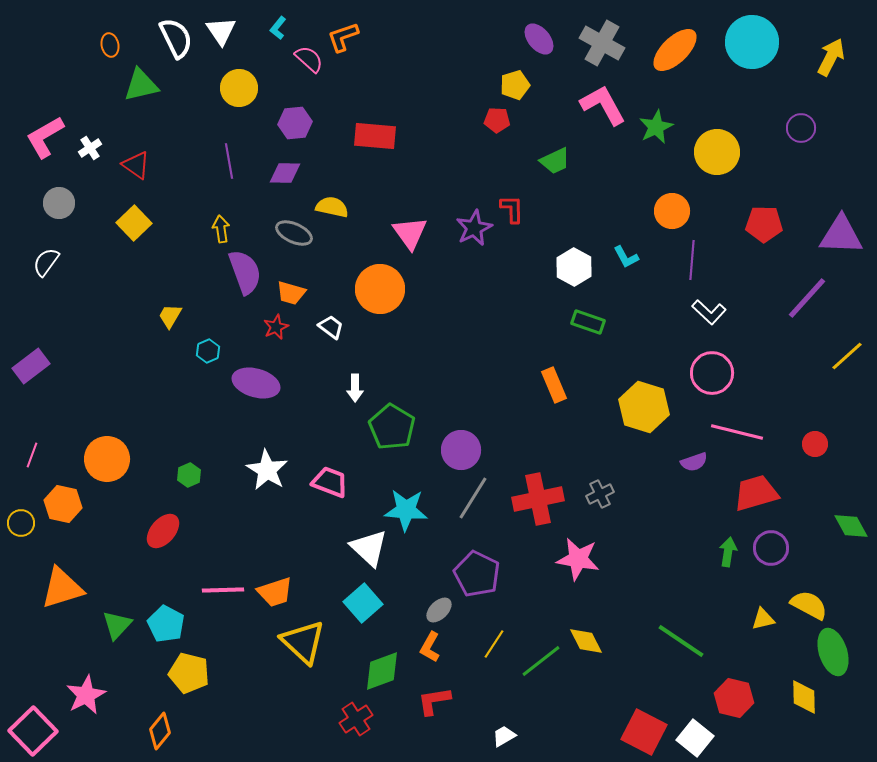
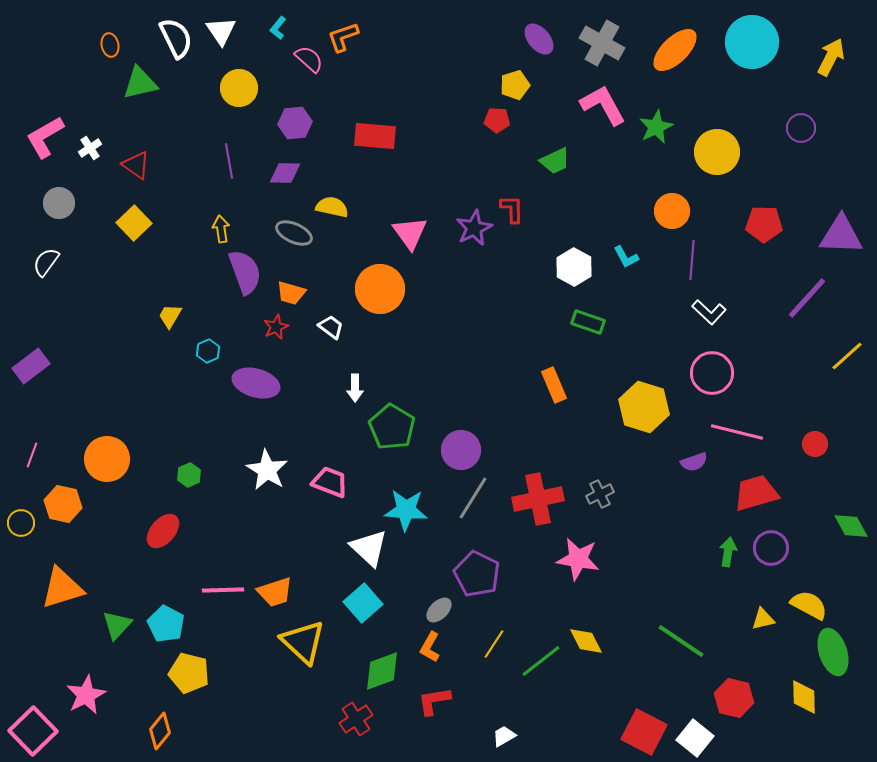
green triangle at (141, 85): moved 1 px left, 2 px up
